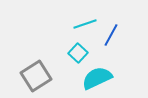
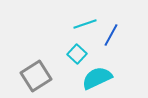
cyan square: moved 1 px left, 1 px down
